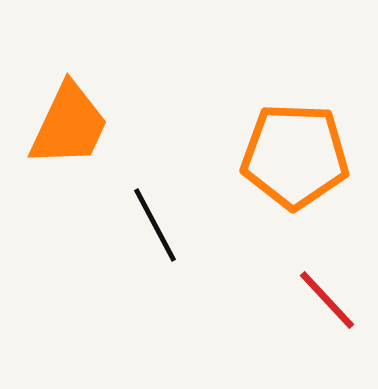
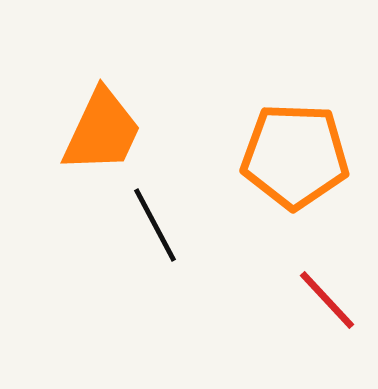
orange trapezoid: moved 33 px right, 6 px down
